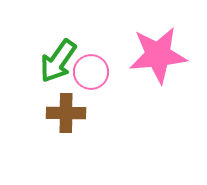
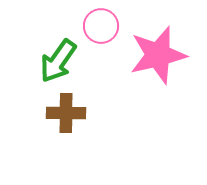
pink star: rotated 8 degrees counterclockwise
pink circle: moved 10 px right, 46 px up
